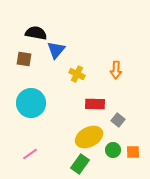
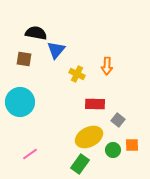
orange arrow: moved 9 px left, 4 px up
cyan circle: moved 11 px left, 1 px up
orange square: moved 1 px left, 7 px up
